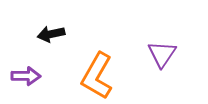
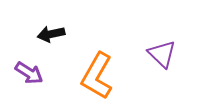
purple triangle: rotated 20 degrees counterclockwise
purple arrow: moved 3 px right, 3 px up; rotated 32 degrees clockwise
